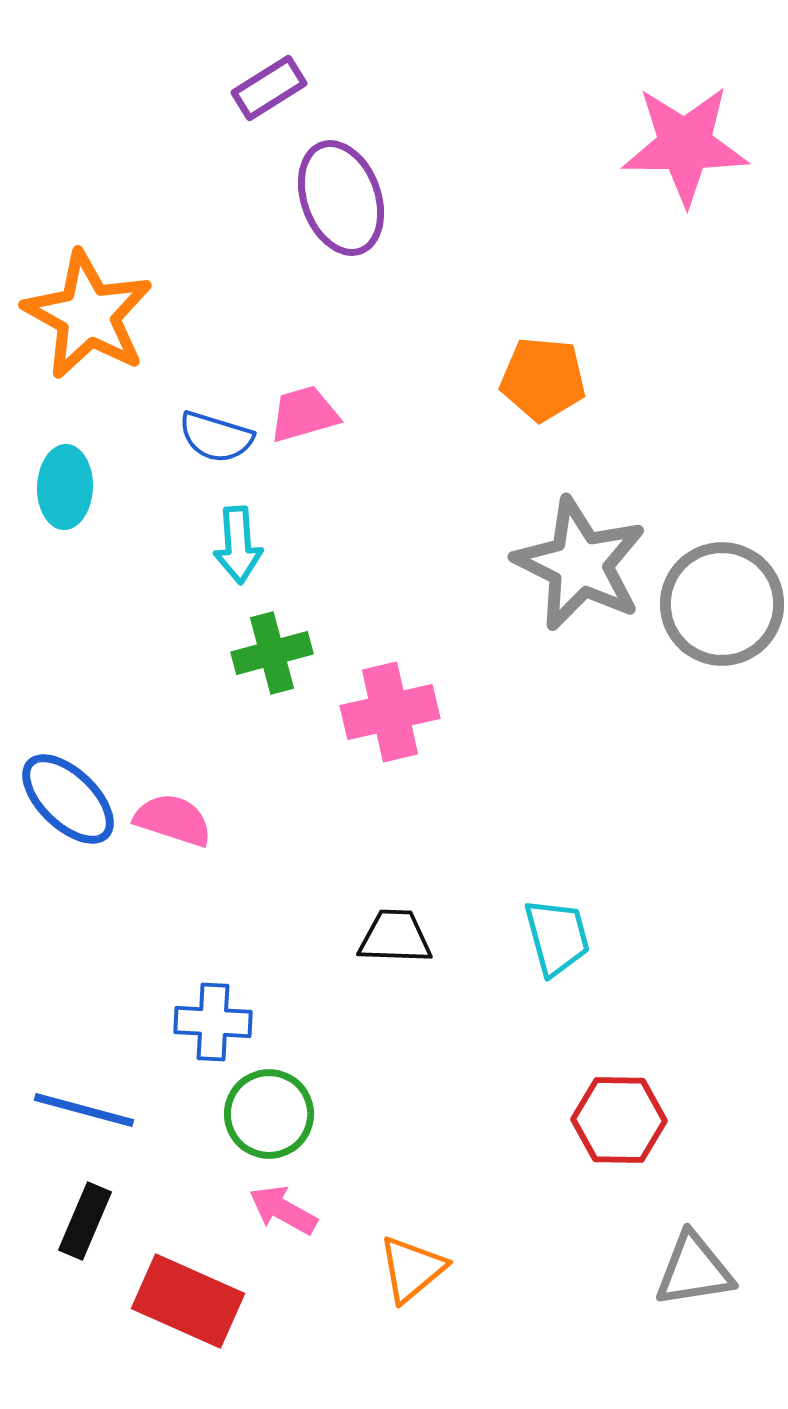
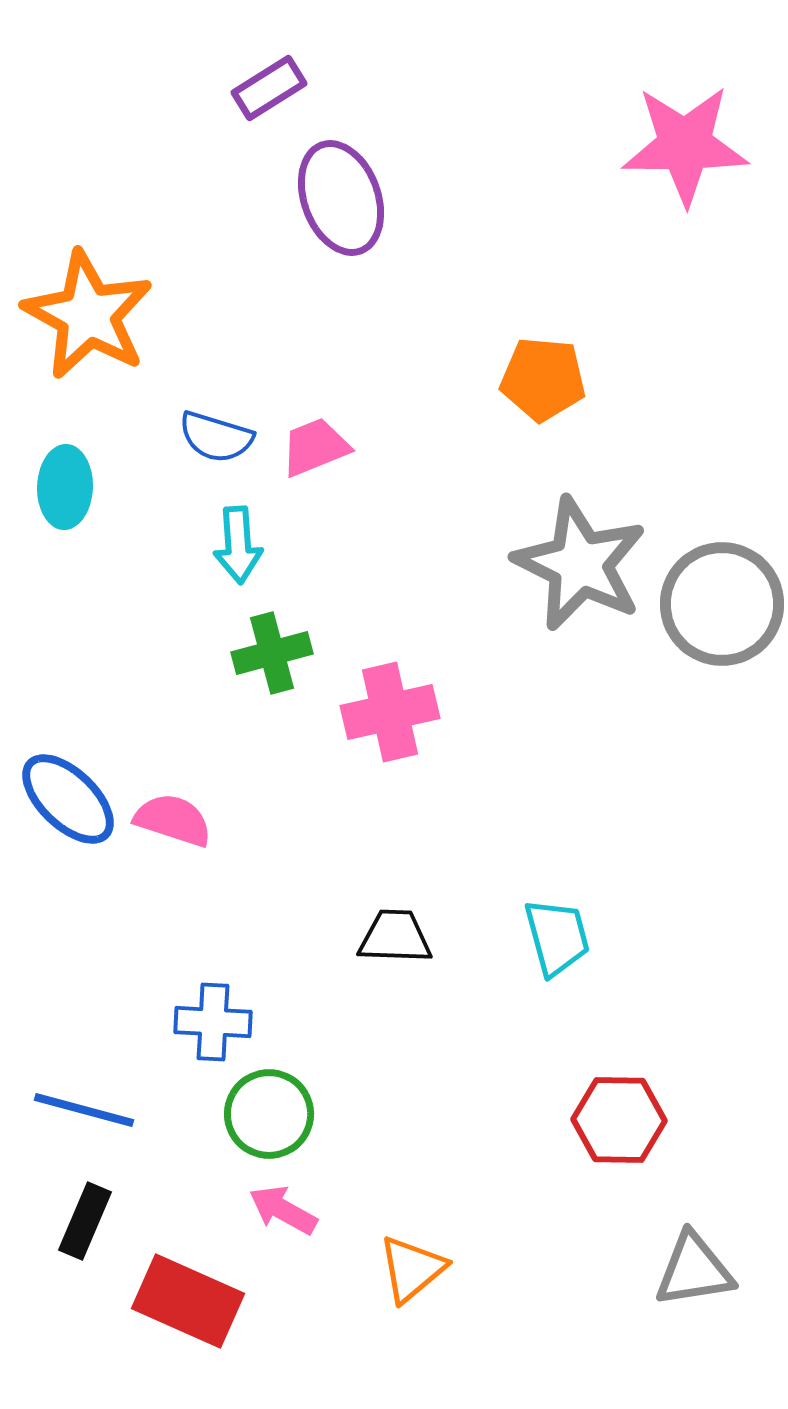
pink trapezoid: moved 11 px right, 33 px down; rotated 6 degrees counterclockwise
